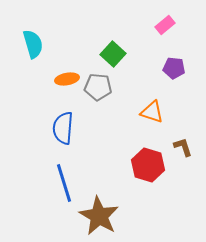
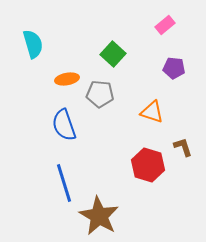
gray pentagon: moved 2 px right, 7 px down
blue semicircle: moved 1 px right, 3 px up; rotated 24 degrees counterclockwise
